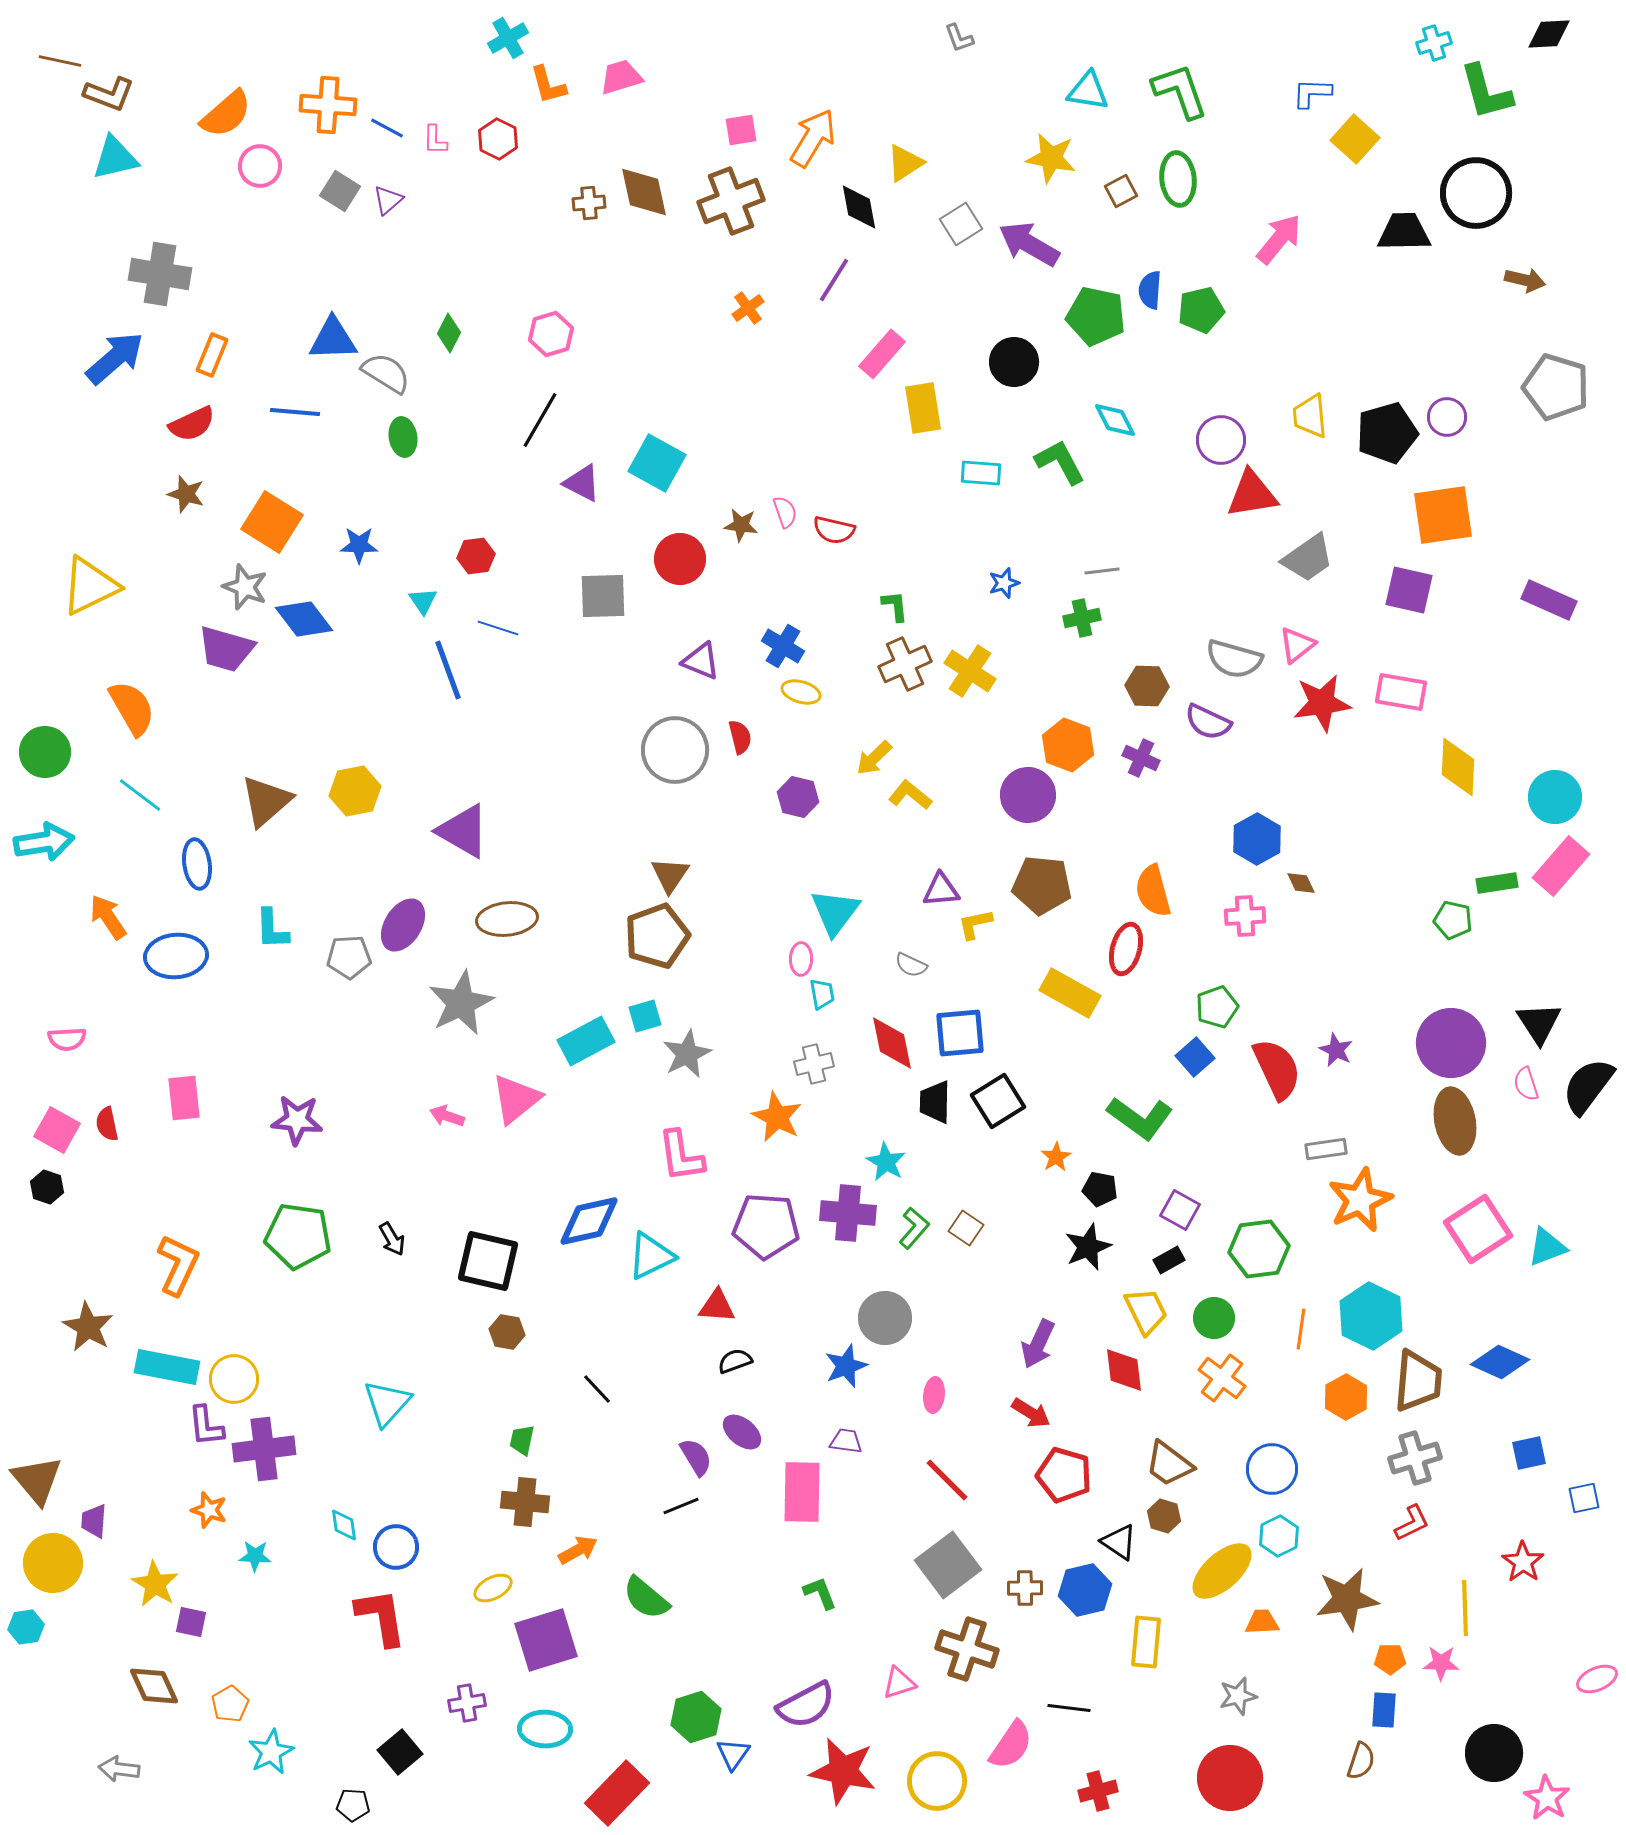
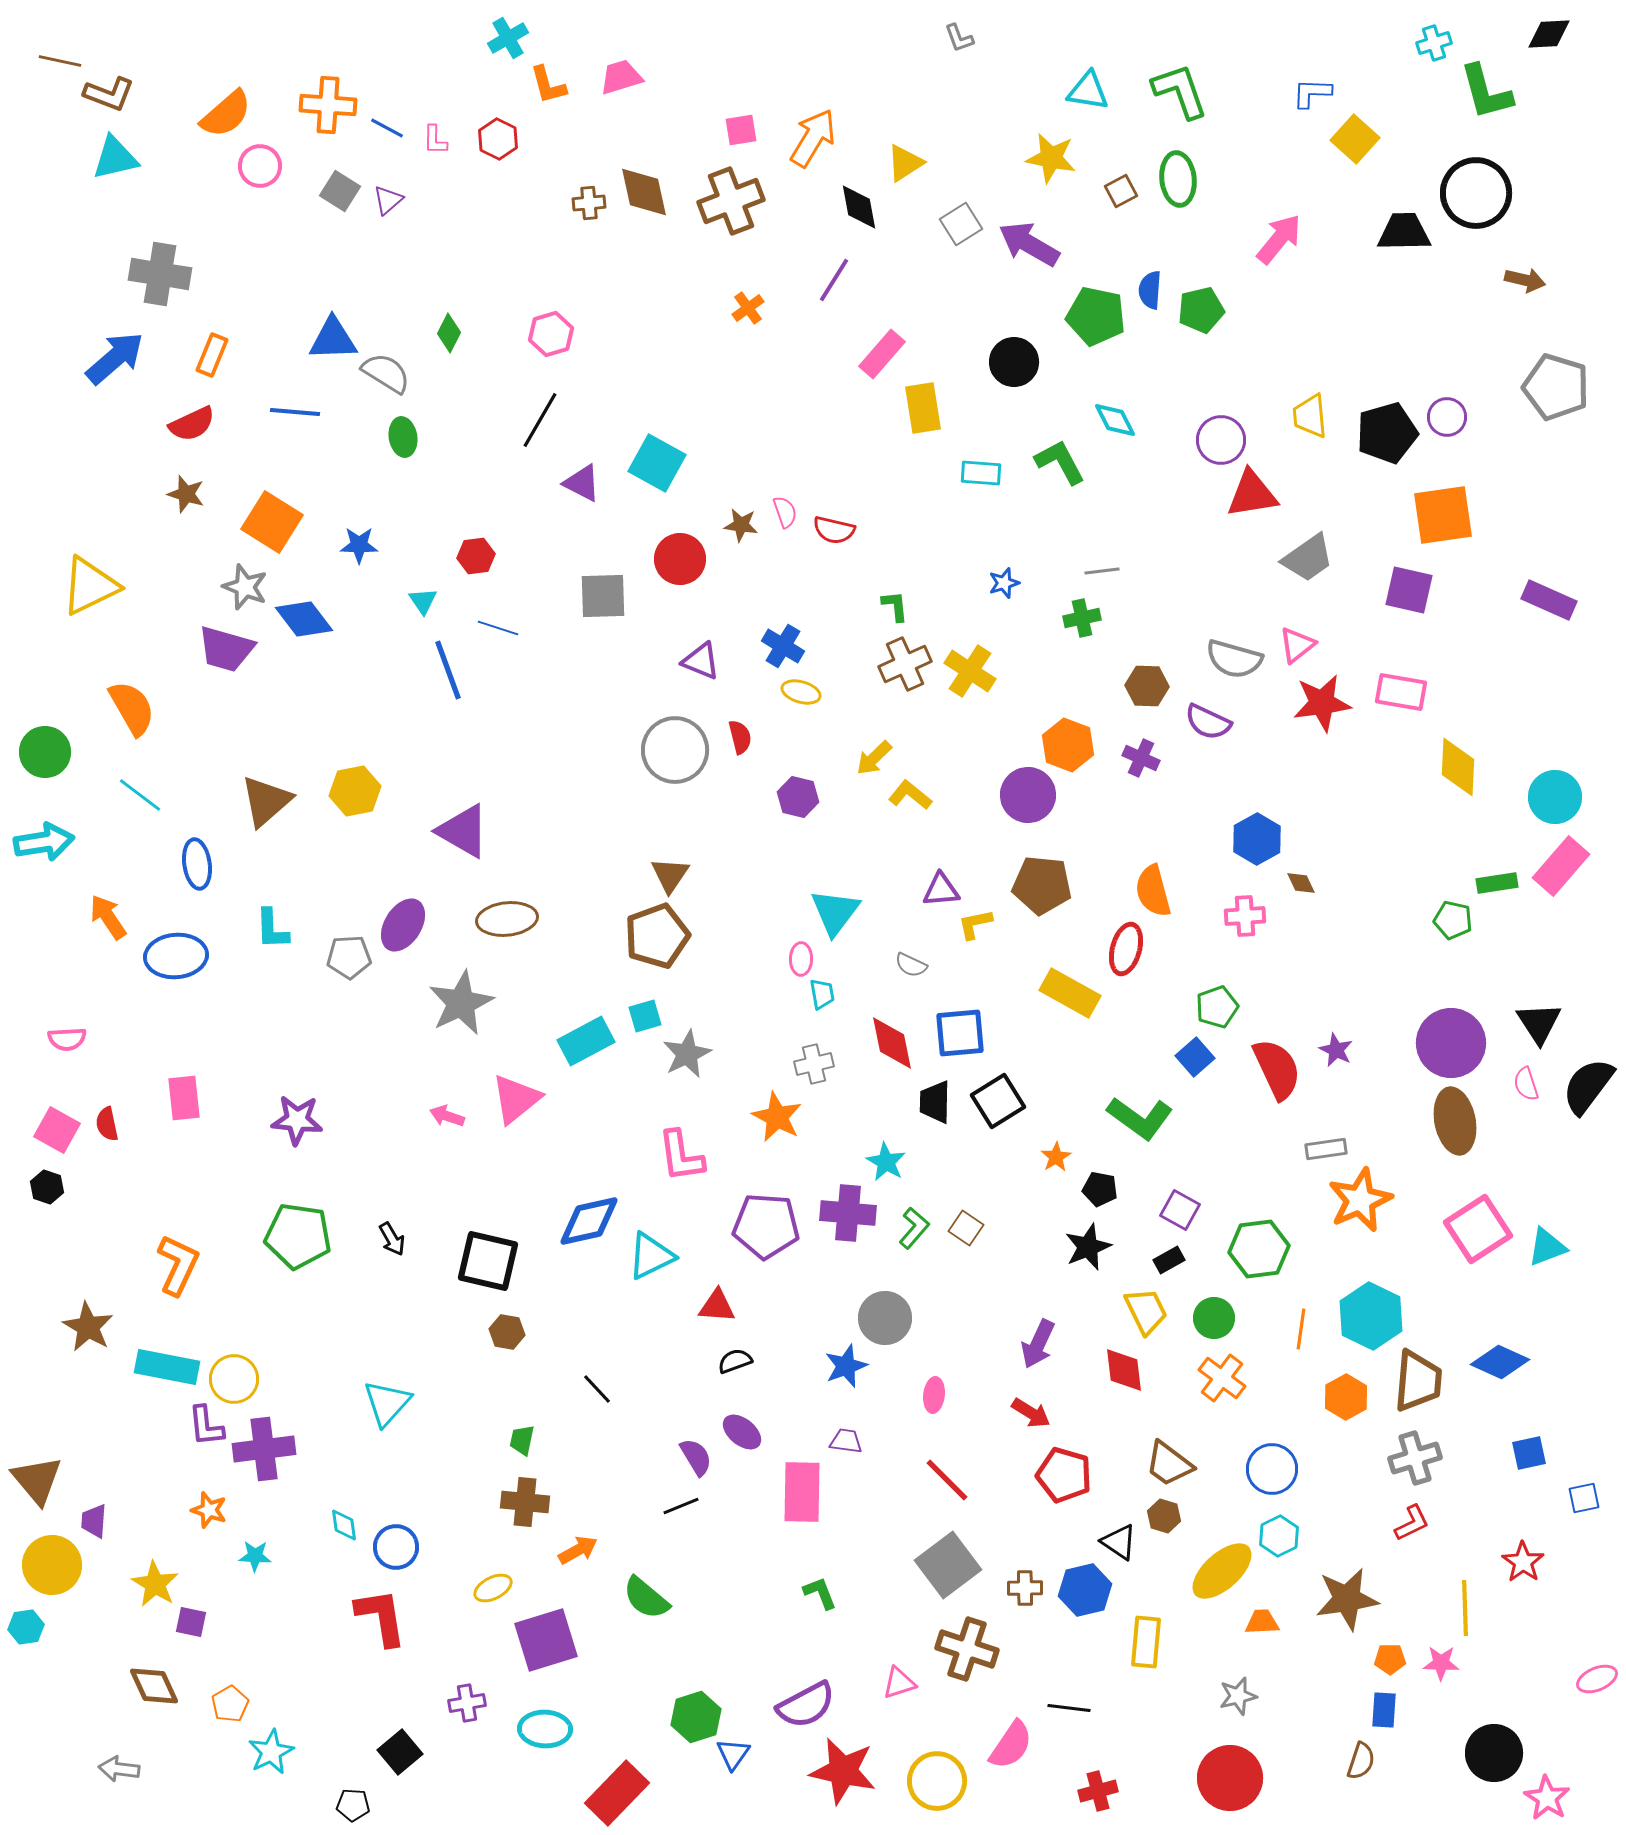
yellow circle at (53, 1563): moved 1 px left, 2 px down
